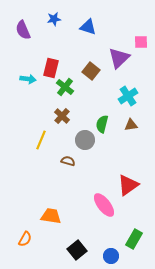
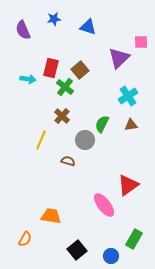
brown square: moved 11 px left, 1 px up; rotated 12 degrees clockwise
green semicircle: rotated 12 degrees clockwise
